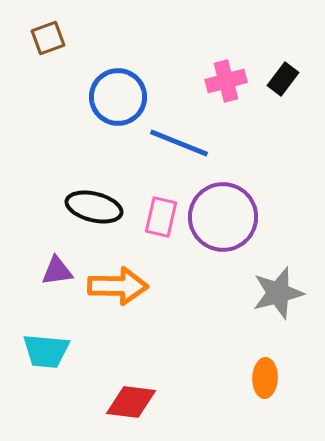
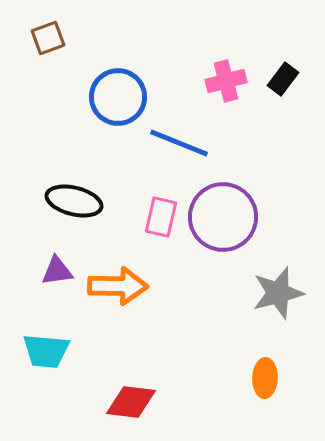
black ellipse: moved 20 px left, 6 px up
